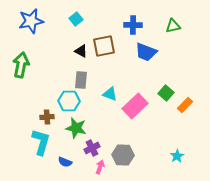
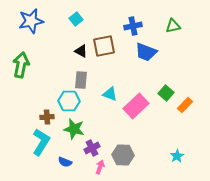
blue cross: moved 1 px down; rotated 12 degrees counterclockwise
pink rectangle: moved 1 px right
green star: moved 2 px left, 1 px down
cyan L-shape: rotated 16 degrees clockwise
